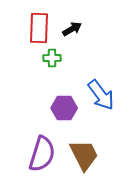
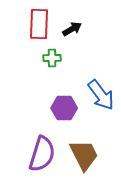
red rectangle: moved 4 px up
